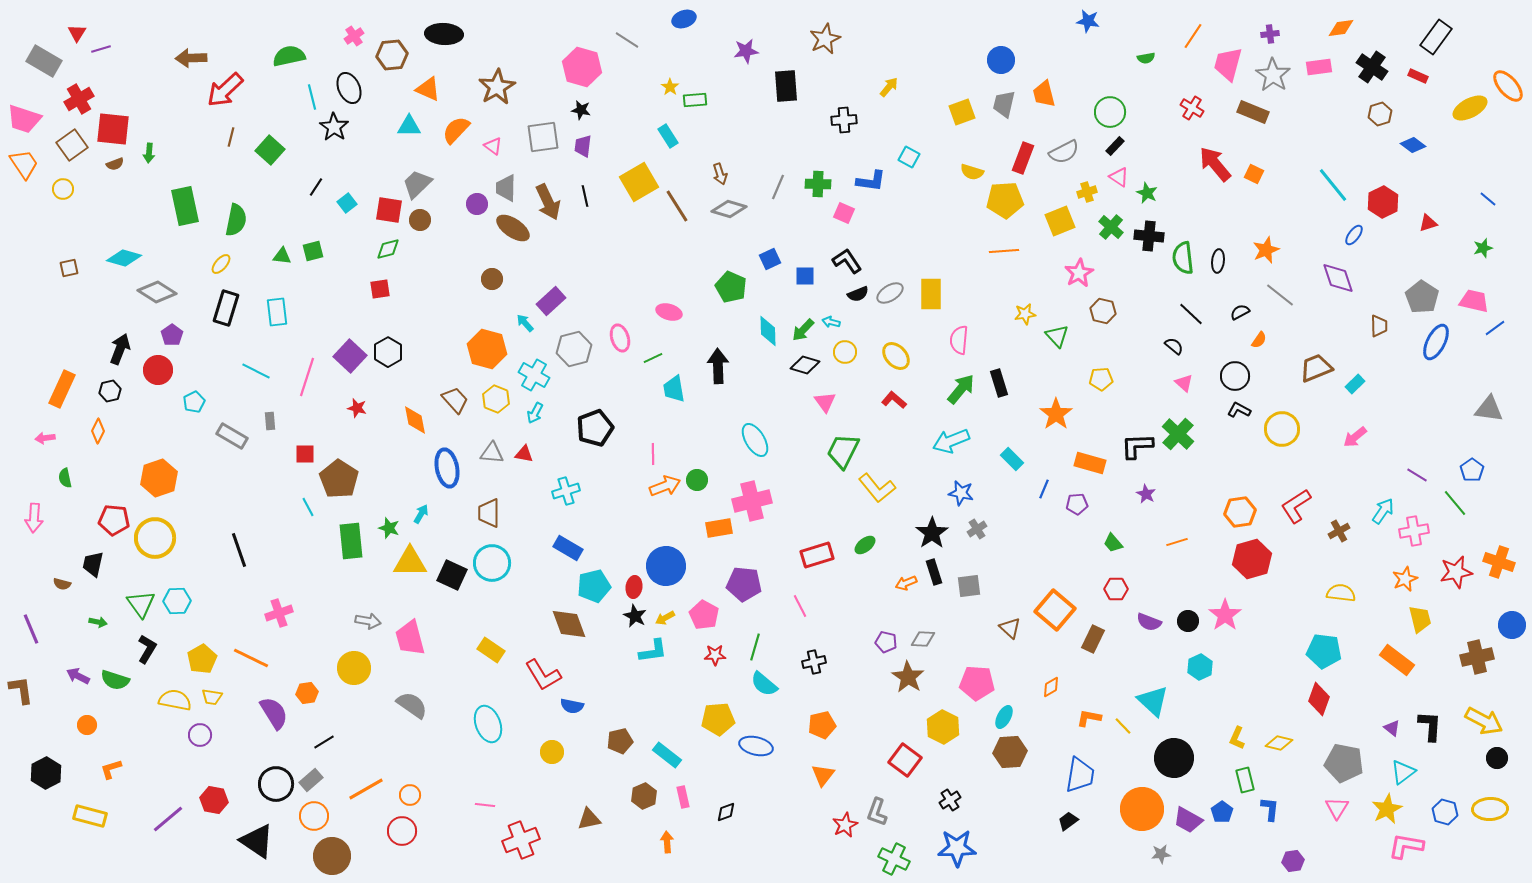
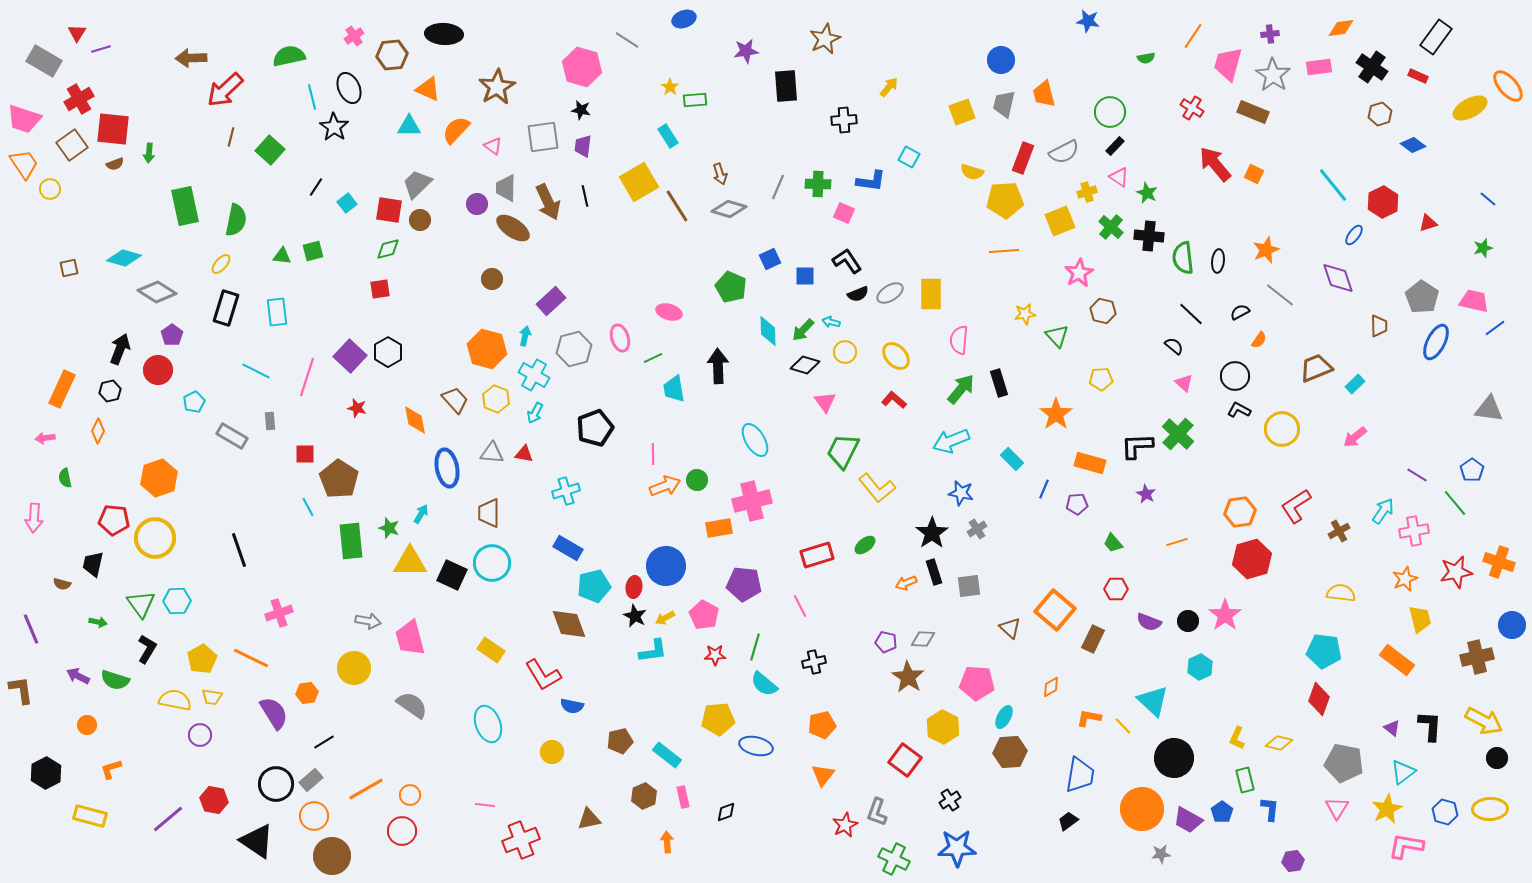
yellow circle at (63, 189): moved 13 px left
cyan arrow at (525, 323): moved 13 px down; rotated 54 degrees clockwise
